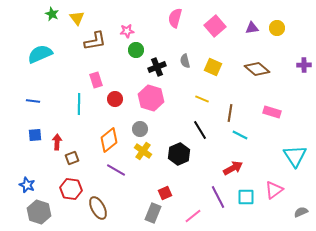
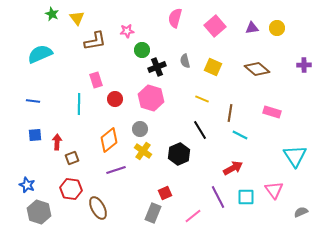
green circle at (136, 50): moved 6 px right
purple line at (116, 170): rotated 48 degrees counterclockwise
pink triangle at (274, 190): rotated 30 degrees counterclockwise
